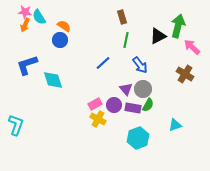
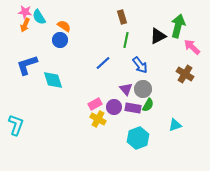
purple circle: moved 2 px down
